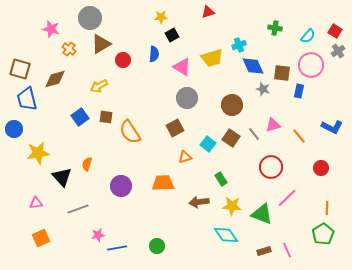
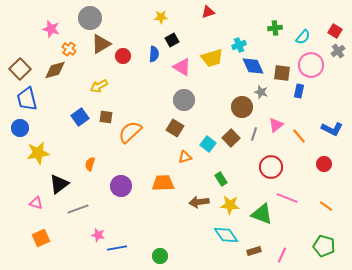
green cross at (275, 28): rotated 16 degrees counterclockwise
black square at (172, 35): moved 5 px down
cyan semicircle at (308, 36): moved 5 px left, 1 px down
red circle at (123, 60): moved 4 px up
brown square at (20, 69): rotated 30 degrees clockwise
brown diamond at (55, 79): moved 9 px up
gray star at (263, 89): moved 2 px left, 3 px down
gray circle at (187, 98): moved 3 px left, 2 px down
brown circle at (232, 105): moved 10 px right, 2 px down
pink triangle at (273, 125): moved 3 px right; rotated 21 degrees counterclockwise
blue L-shape at (332, 127): moved 2 px down
brown square at (175, 128): rotated 30 degrees counterclockwise
blue circle at (14, 129): moved 6 px right, 1 px up
orange semicircle at (130, 132): rotated 80 degrees clockwise
gray line at (254, 134): rotated 56 degrees clockwise
brown square at (231, 138): rotated 12 degrees clockwise
orange semicircle at (87, 164): moved 3 px right
red circle at (321, 168): moved 3 px right, 4 px up
black triangle at (62, 177): moved 3 px left, 7 px down; rotated 35 degrees clockwise
pink line at (287, 198): rotated 65 degrees clockwise
pink triangle at (36, 203): rotated 24 degrees clockwise
yellow star at (232, 206): moved 2 px left, 1 px up
orange line at (327, 208): moved 1 px left, 2 px up; rotated 56 degrees counterclockwise
green pentagon at (323, 234): moved 1 px right, 12 px down; rotated 25 degrees counterclockwise
pink star at (98, 235): rotated 24 degrees clockwise
green circle at (157, 246): moved 3 px right, 10 px down
pink line at (287, 250): moved 5 px left, 5 px down; rotated 49 degrees clockwise
brown rectangle at (264, 251): moved 10 px left
